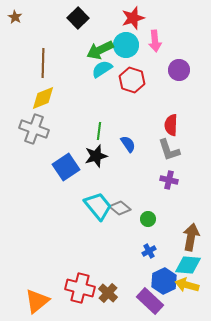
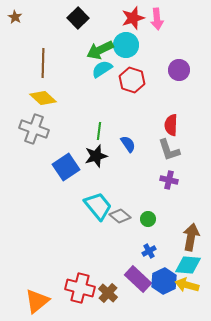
pink arrow: moved 2 px right, 22 px up
yellow diamond: rotated 64 degrees clockwise
gray diamond: moved 8 px down
purple rectangle: moved 12 px left, 22 px up
